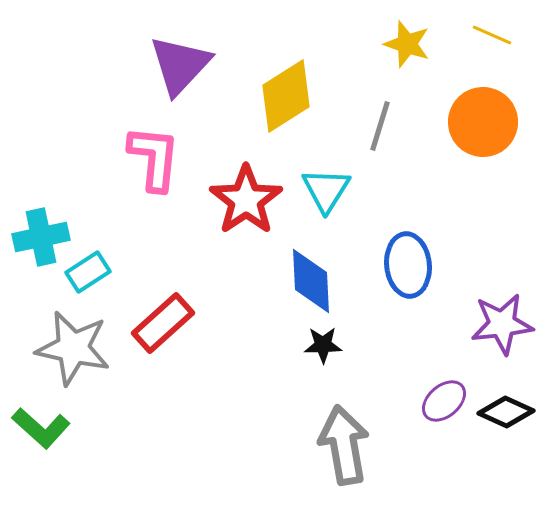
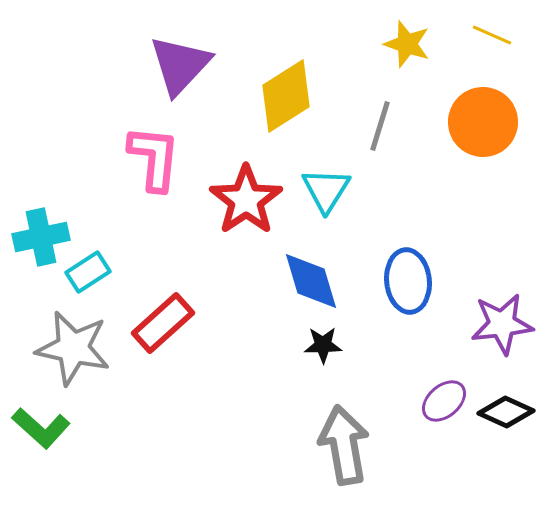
blue ellipse: moved 16 px down
blue diamond: rotated 14 degrees counterclockwise
